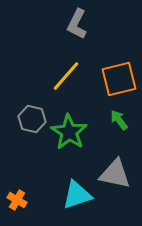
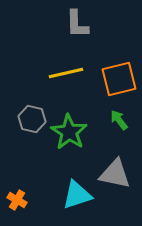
gray L-shape: rotated 28 degrees counterclockwise
yellow line: moved 3 px up; rotated 36 degrees clockwise
